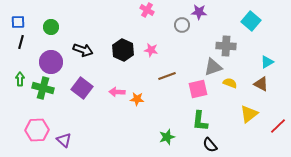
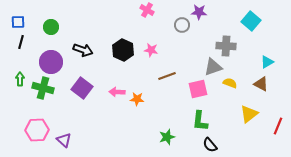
red line: rotated 24 degrees counterclockwise
